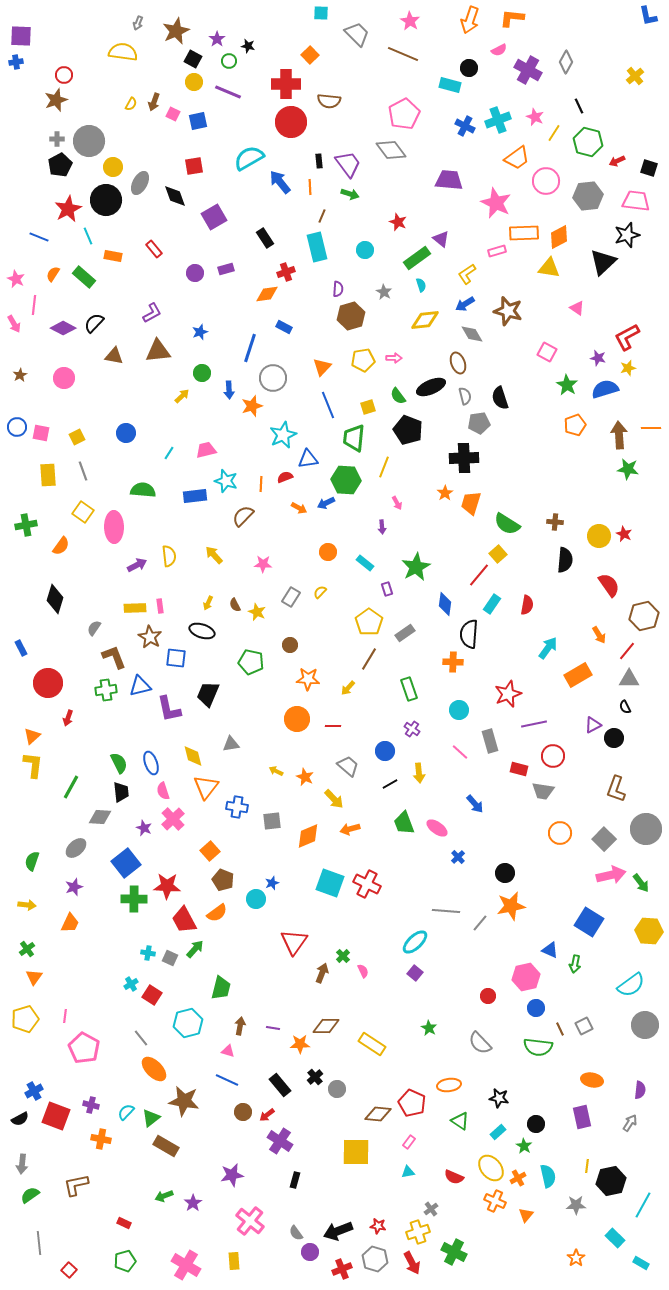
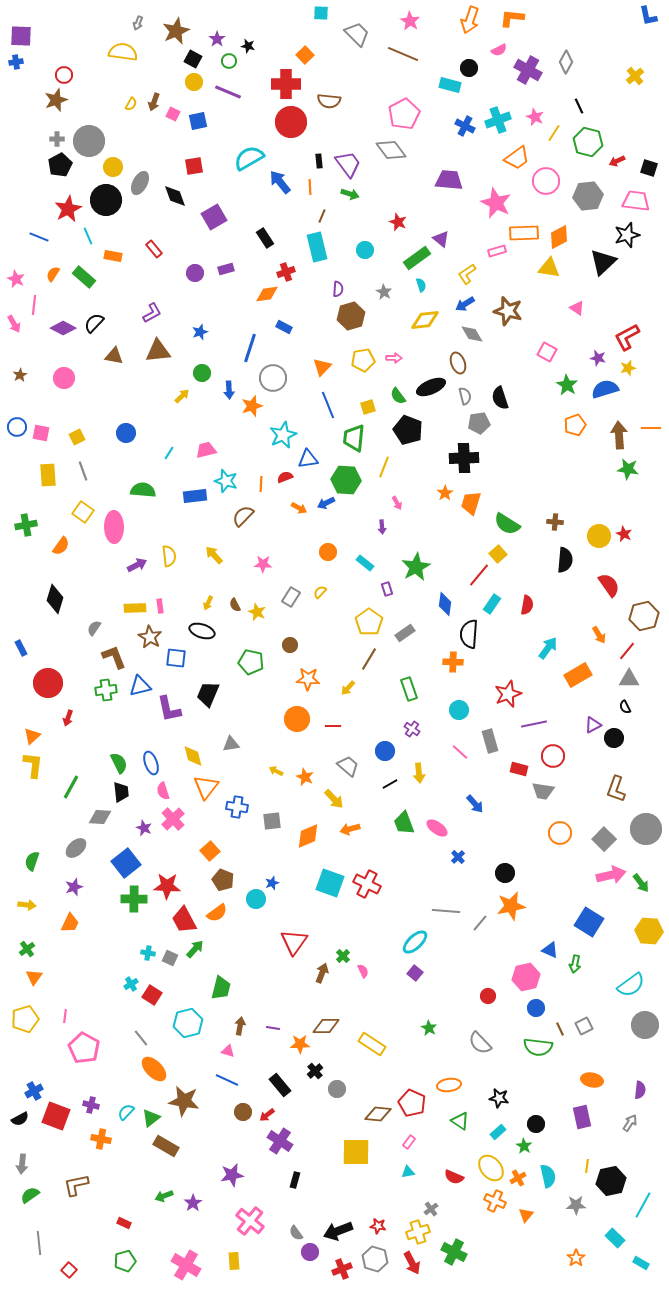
orange square at (310, 55): moved 5 px left
black cross at (315, 1077): moved 6 px up
